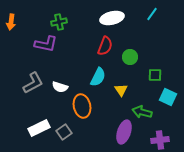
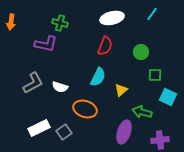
green cross: moved 1 px right, 1 px down; rotated 28 degrees clockwise
green circle: moved 11 px right, 5 px up
yellow triangle: rotated 24 degrees clockwise
orange ellipse: moved 3 px right, 3 px down; rotated 60 degrees counterclockwise
